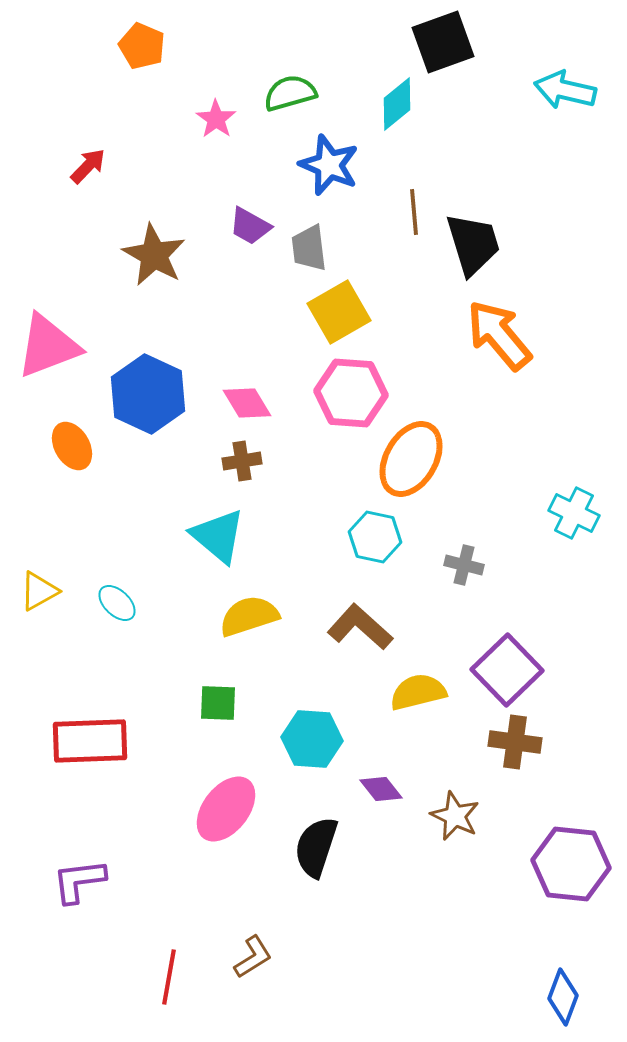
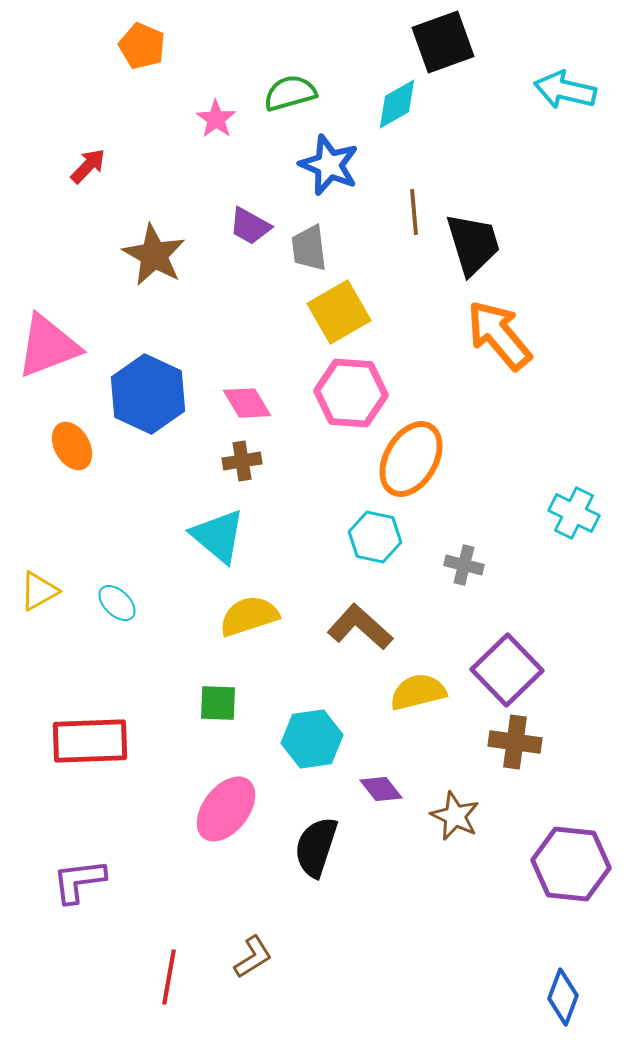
cyan diamond at (397, 104): rotated 10 degrees clockwise
cyan hexagon at (312, 739): rotated 12 degrees counterclockwise
